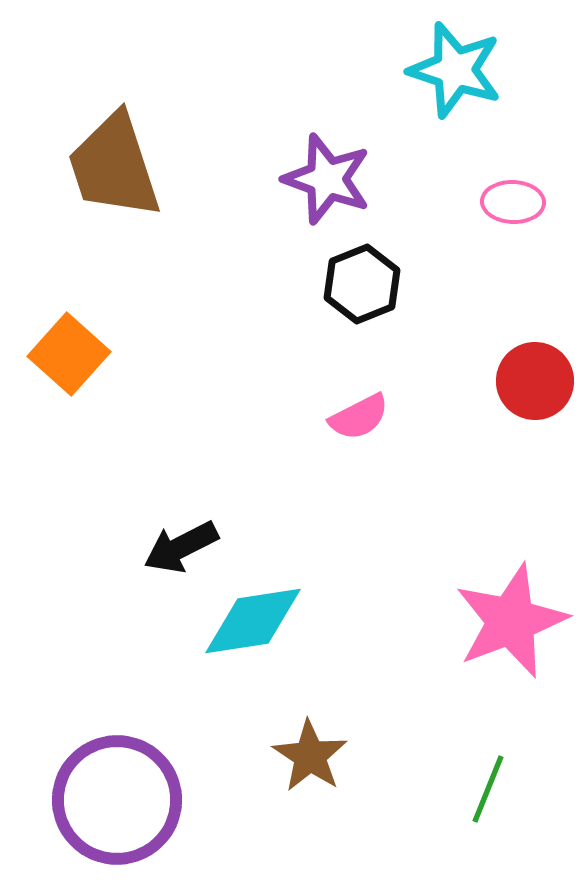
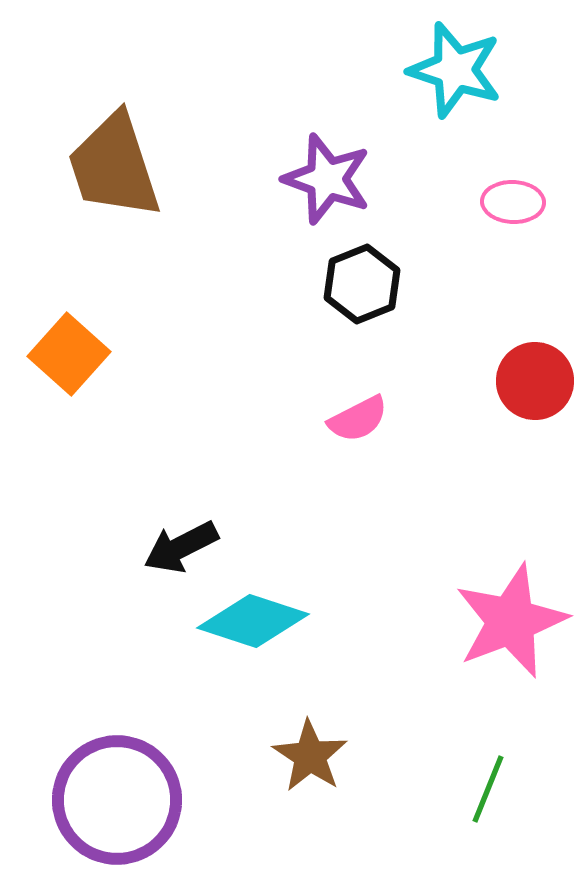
pink semicircle: moved 1 px left, 2 px down
cyan diamond: rotated 27 degrees clockwise
